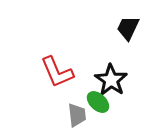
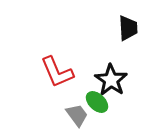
black trapezoid: rotated 152 degrees clockwise
green ellipse: moved 1 px left
gray trapezoid: rotated 30 degrees counterclockwise
